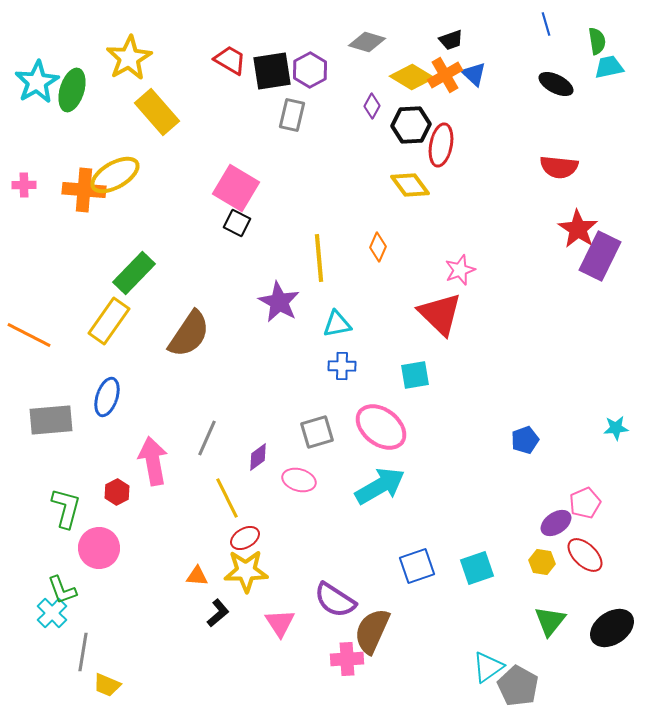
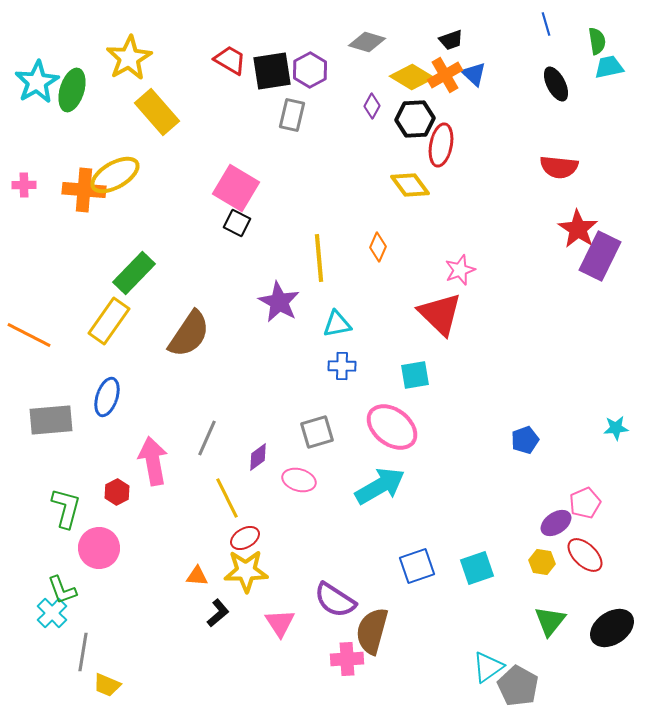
black ellipse at (556, 84): rotated 36 degrees clockwise
black hexagon at (411, 125): moved 4 px right, 6 px up
pink ellipse at (381, 427): moved 11 px right
brown semicircle at (372, 631): rotated 9 degrees counterclockwise
